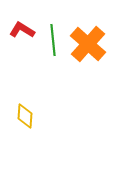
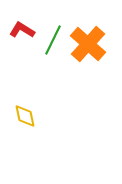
green line: rotated 32 degrees clockwise
yellow diamond: rotated 15 degrees counterclockwise
